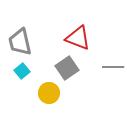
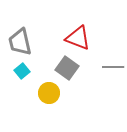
gray square: rotated 20 degrees counterclockwise
